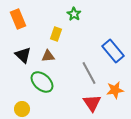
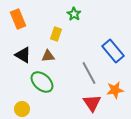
black triangle: rotated 12 degrees counterclockwise
